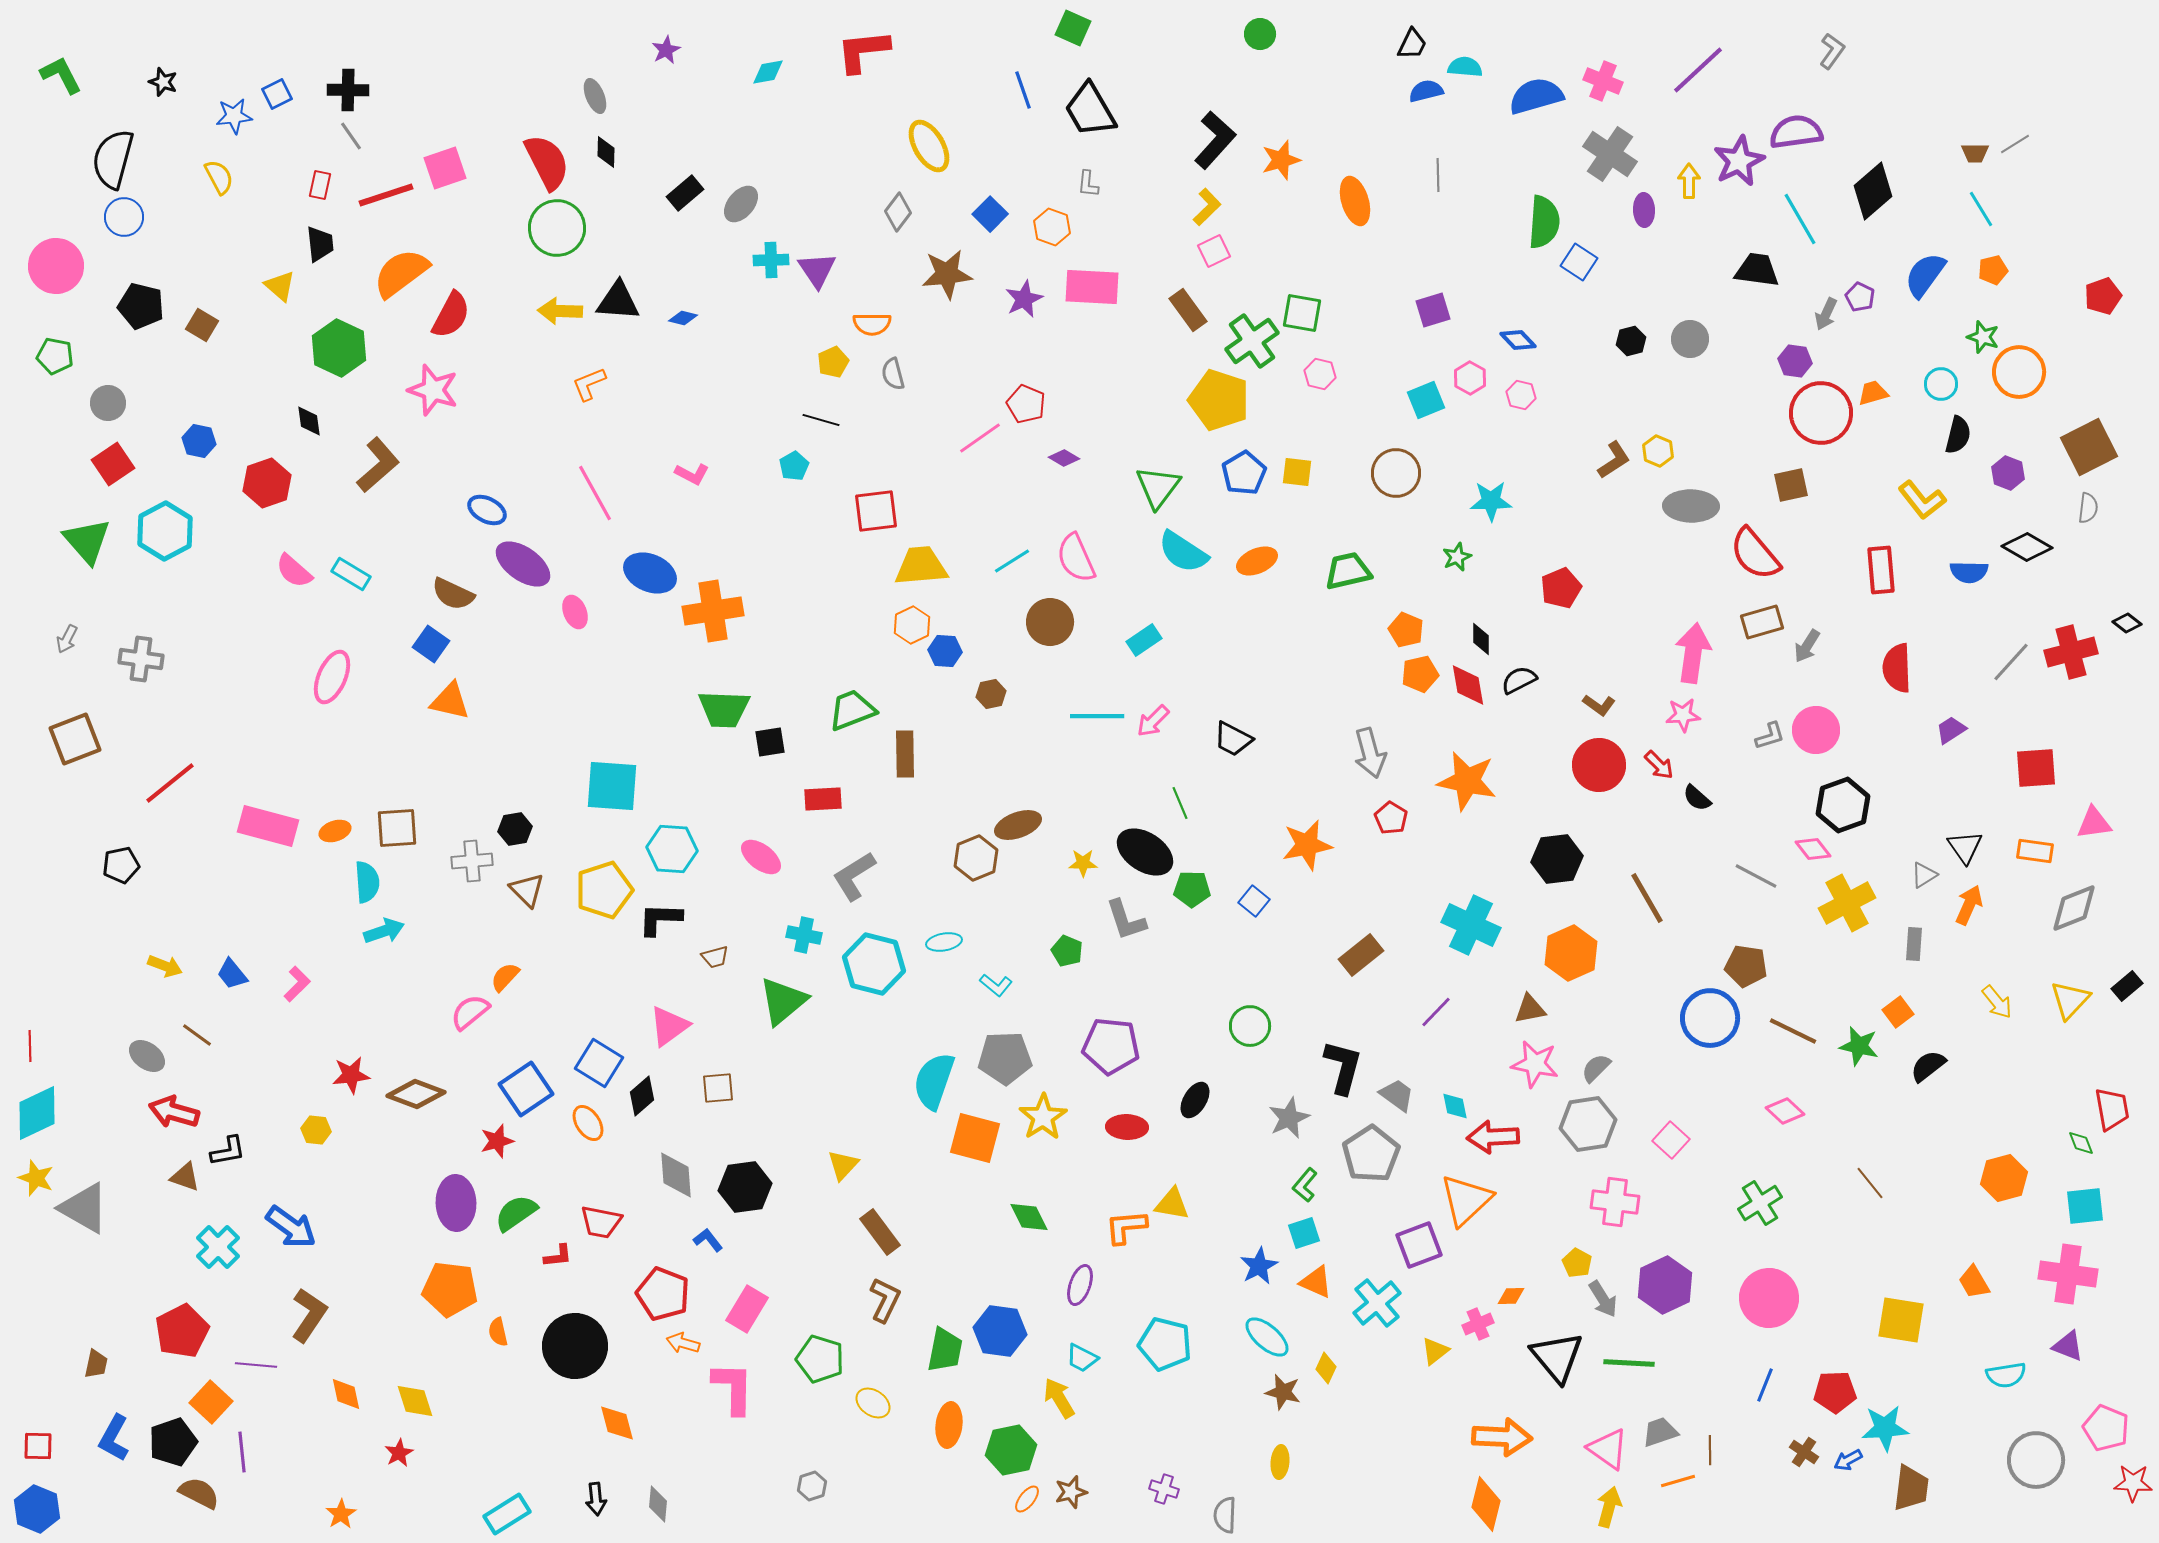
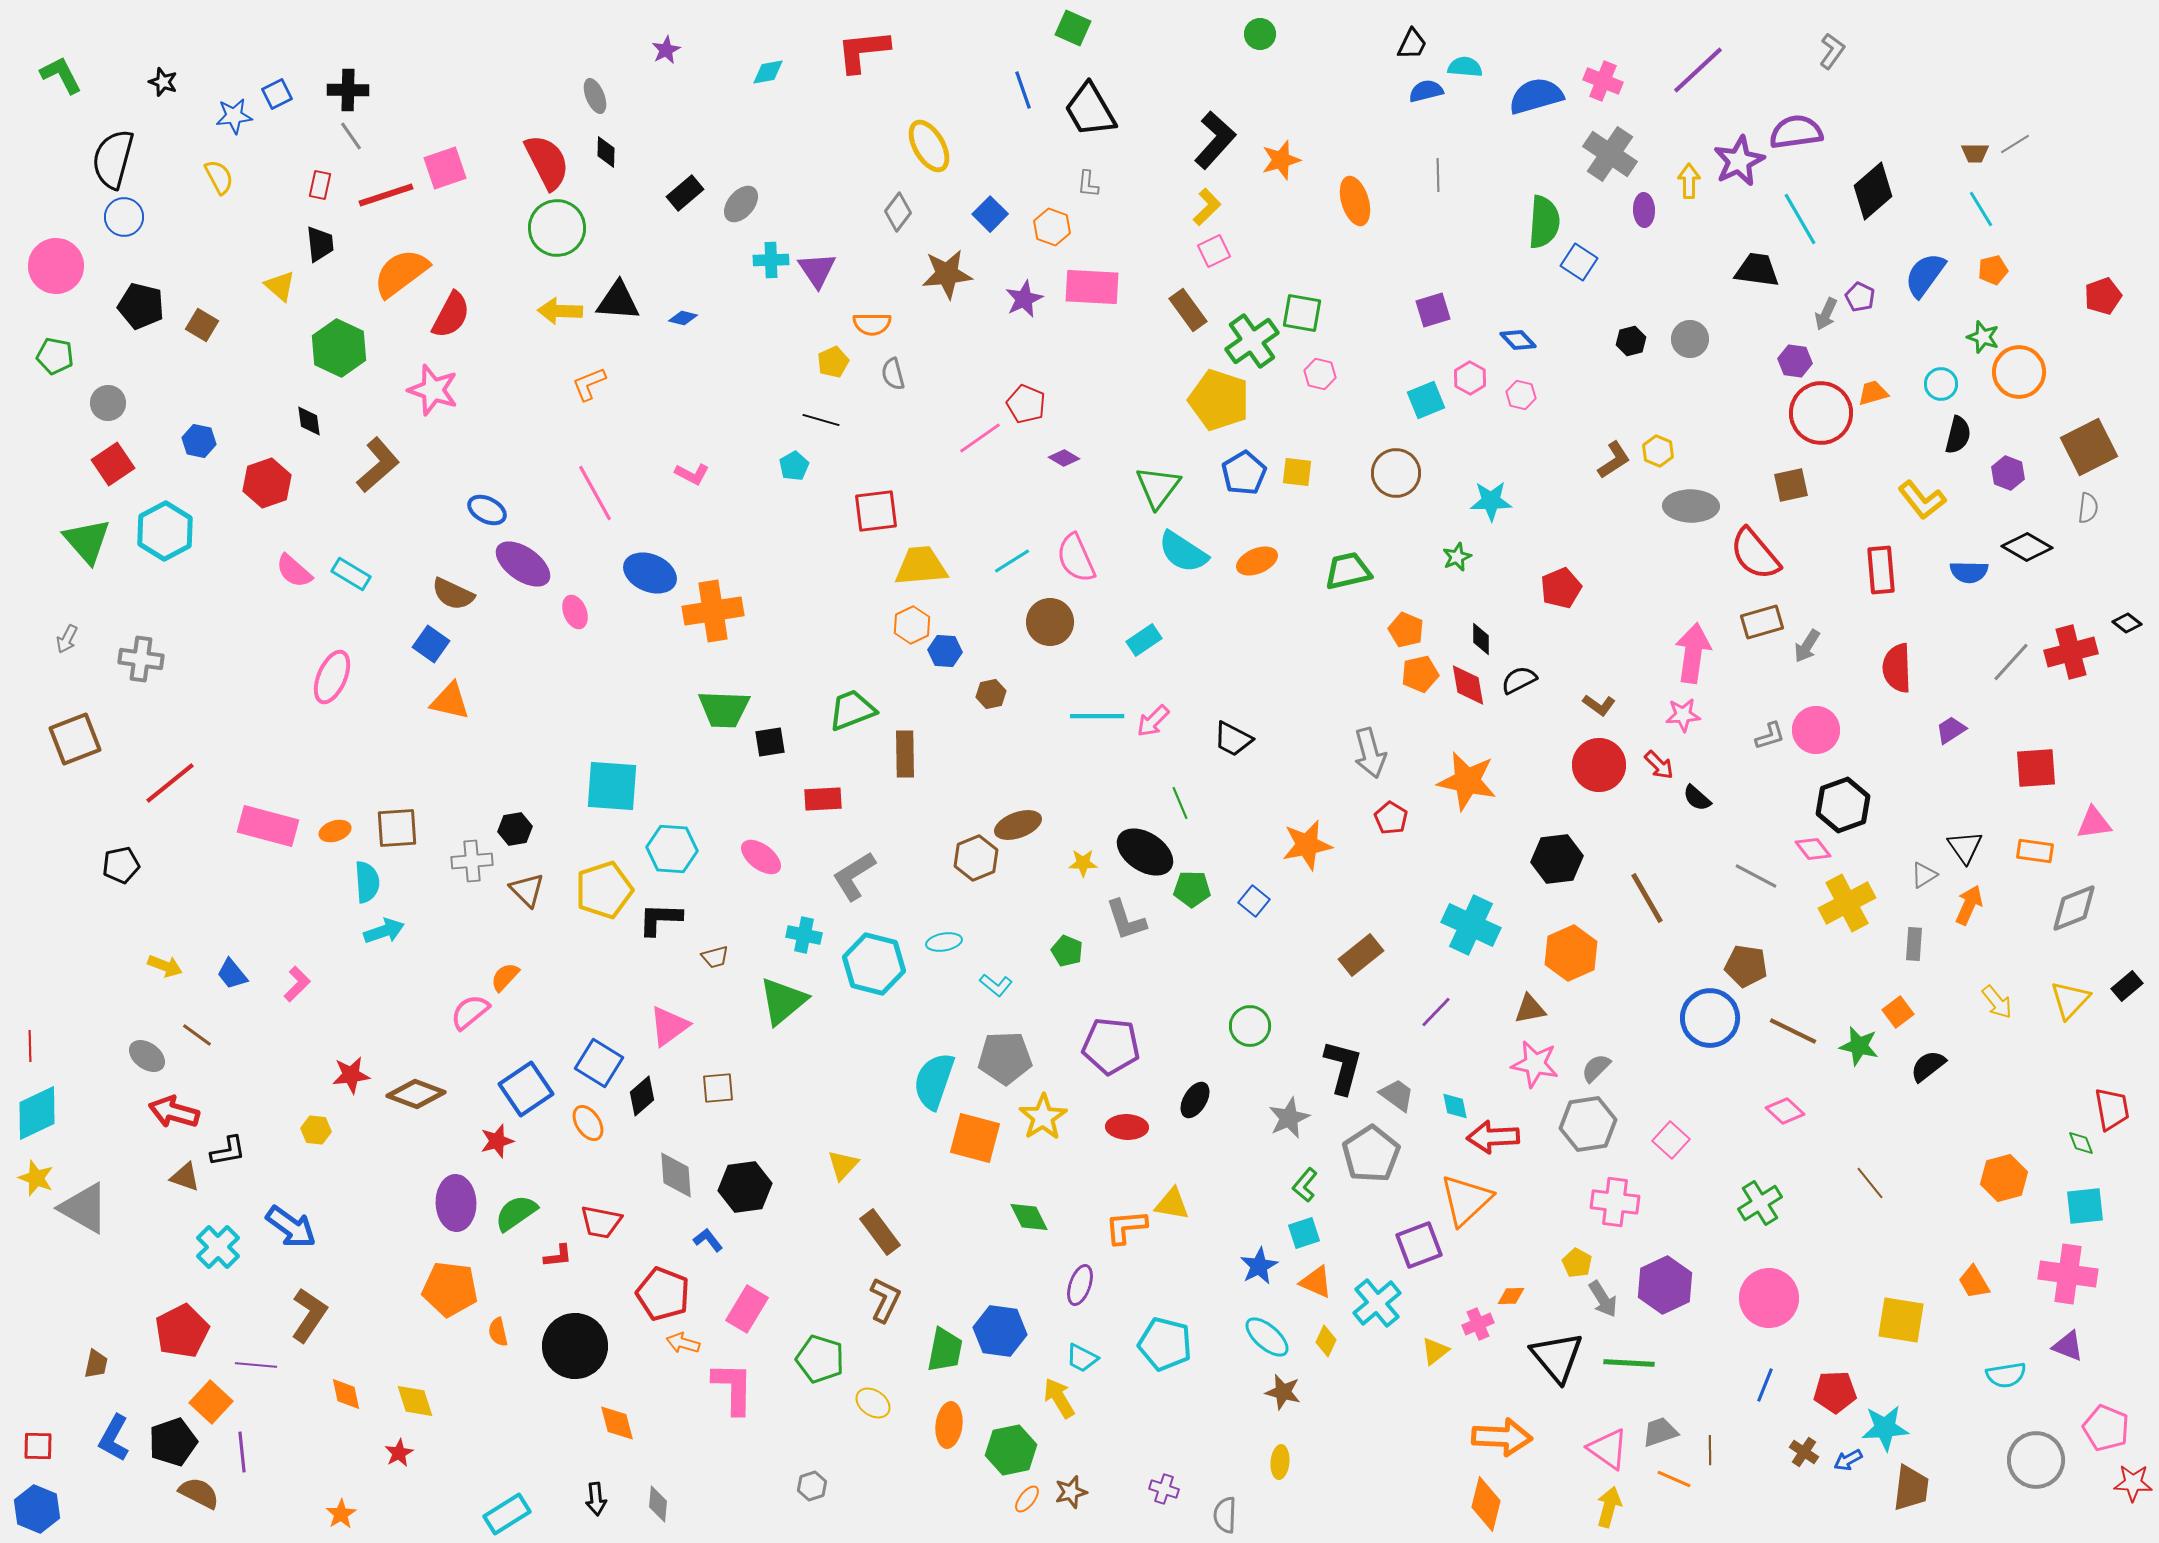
yellow diamond at (1326, 1368): moved 27 px up
orange line at (1678, 1481): moved 4 px left, 2 px up; rotated 40 degrees clockwise
